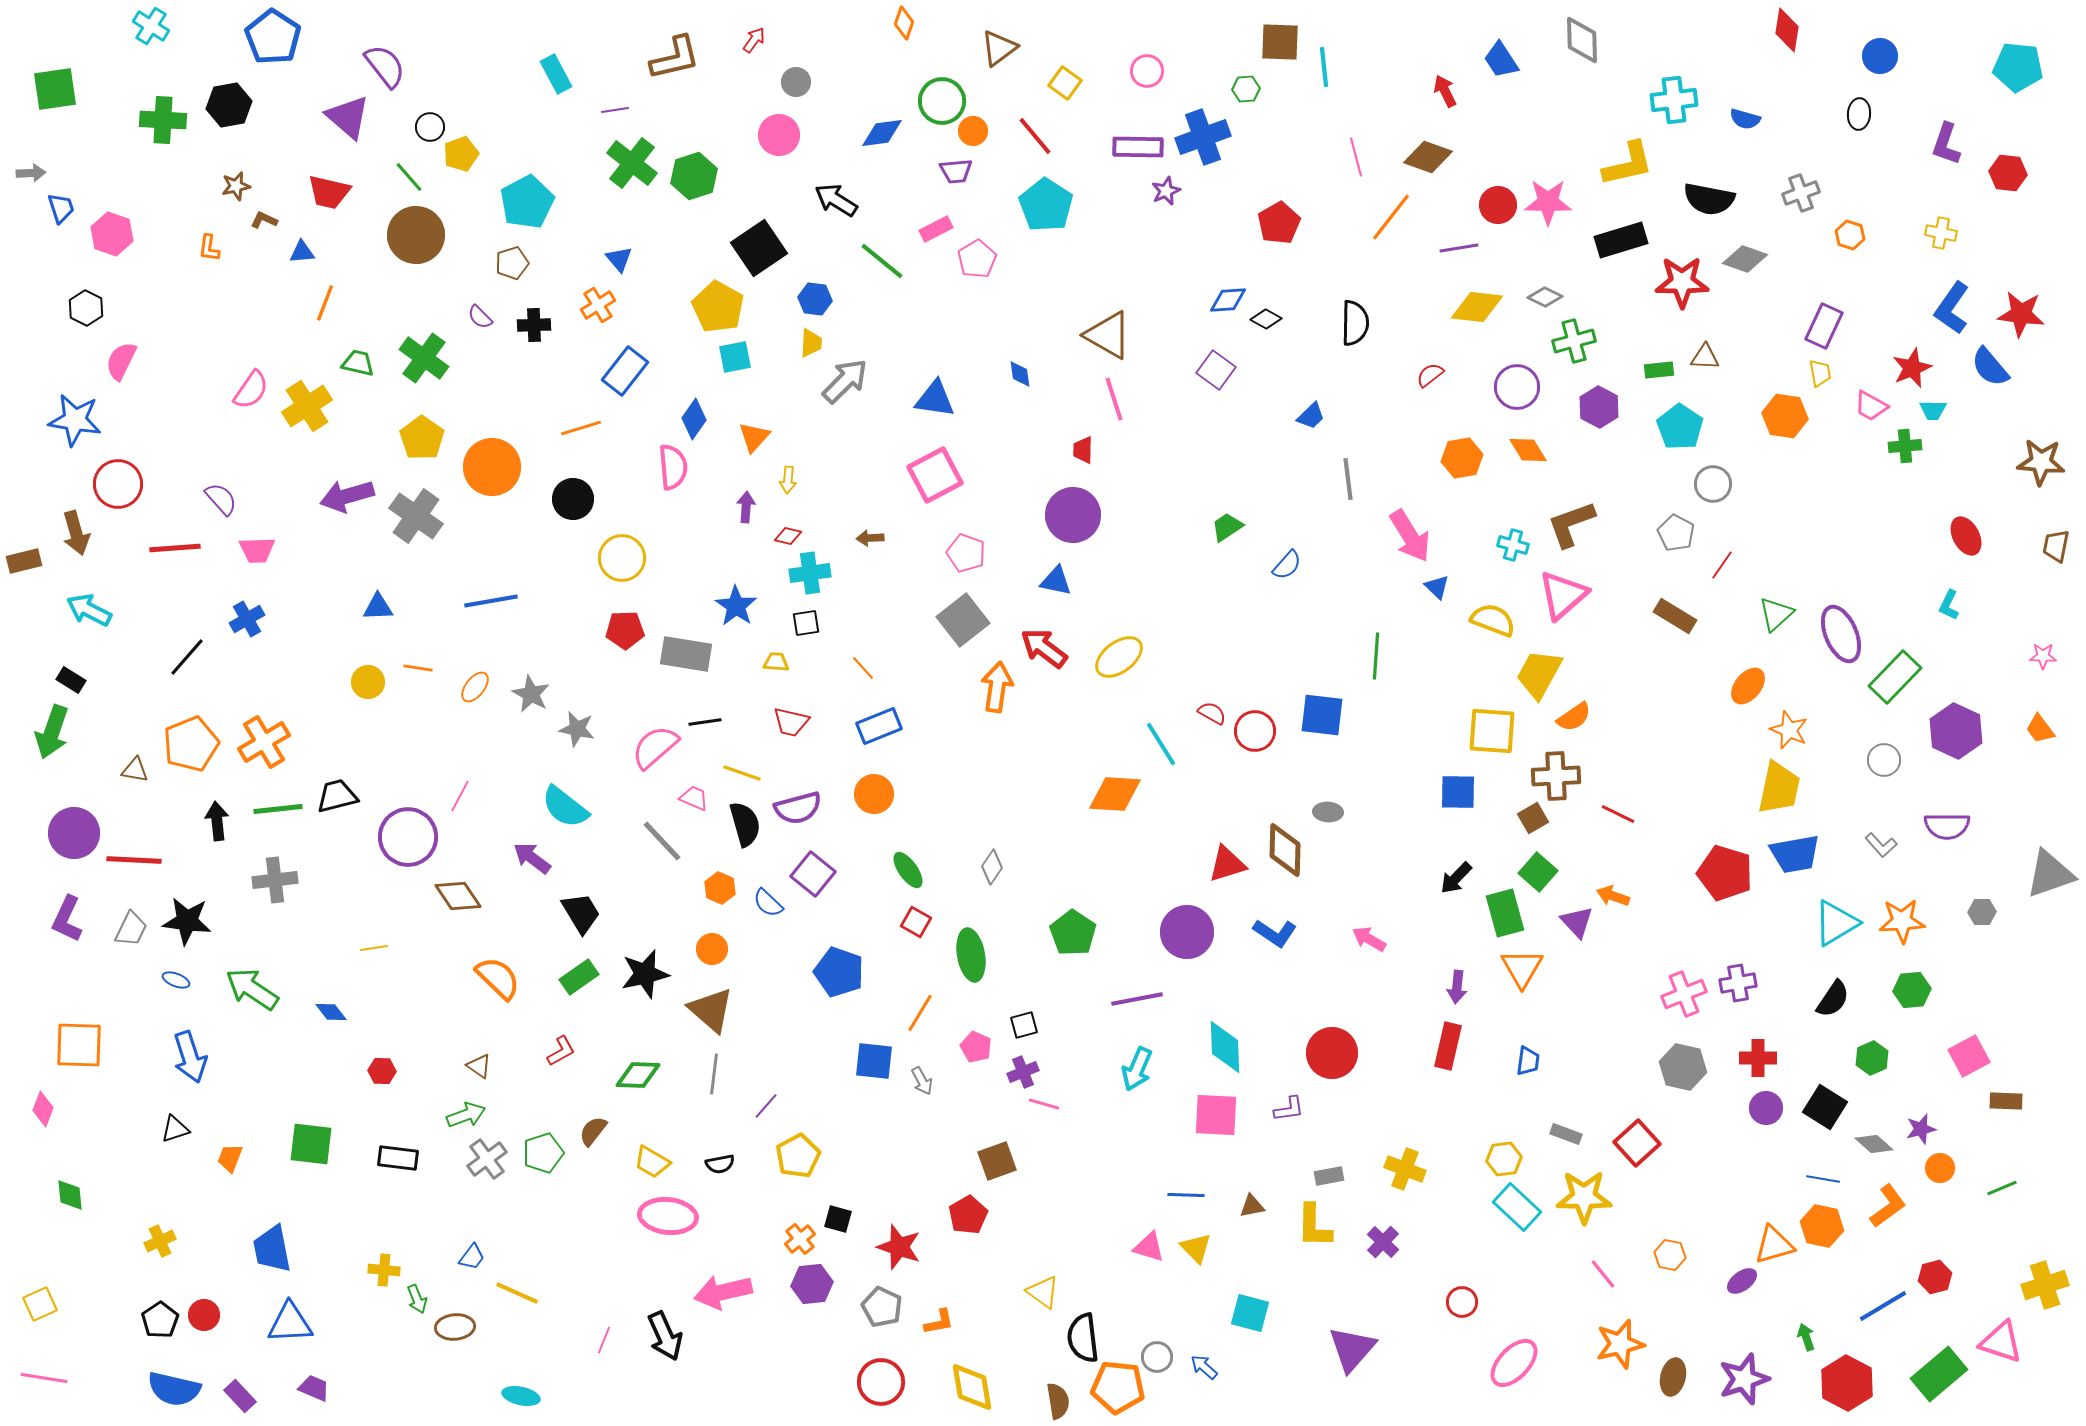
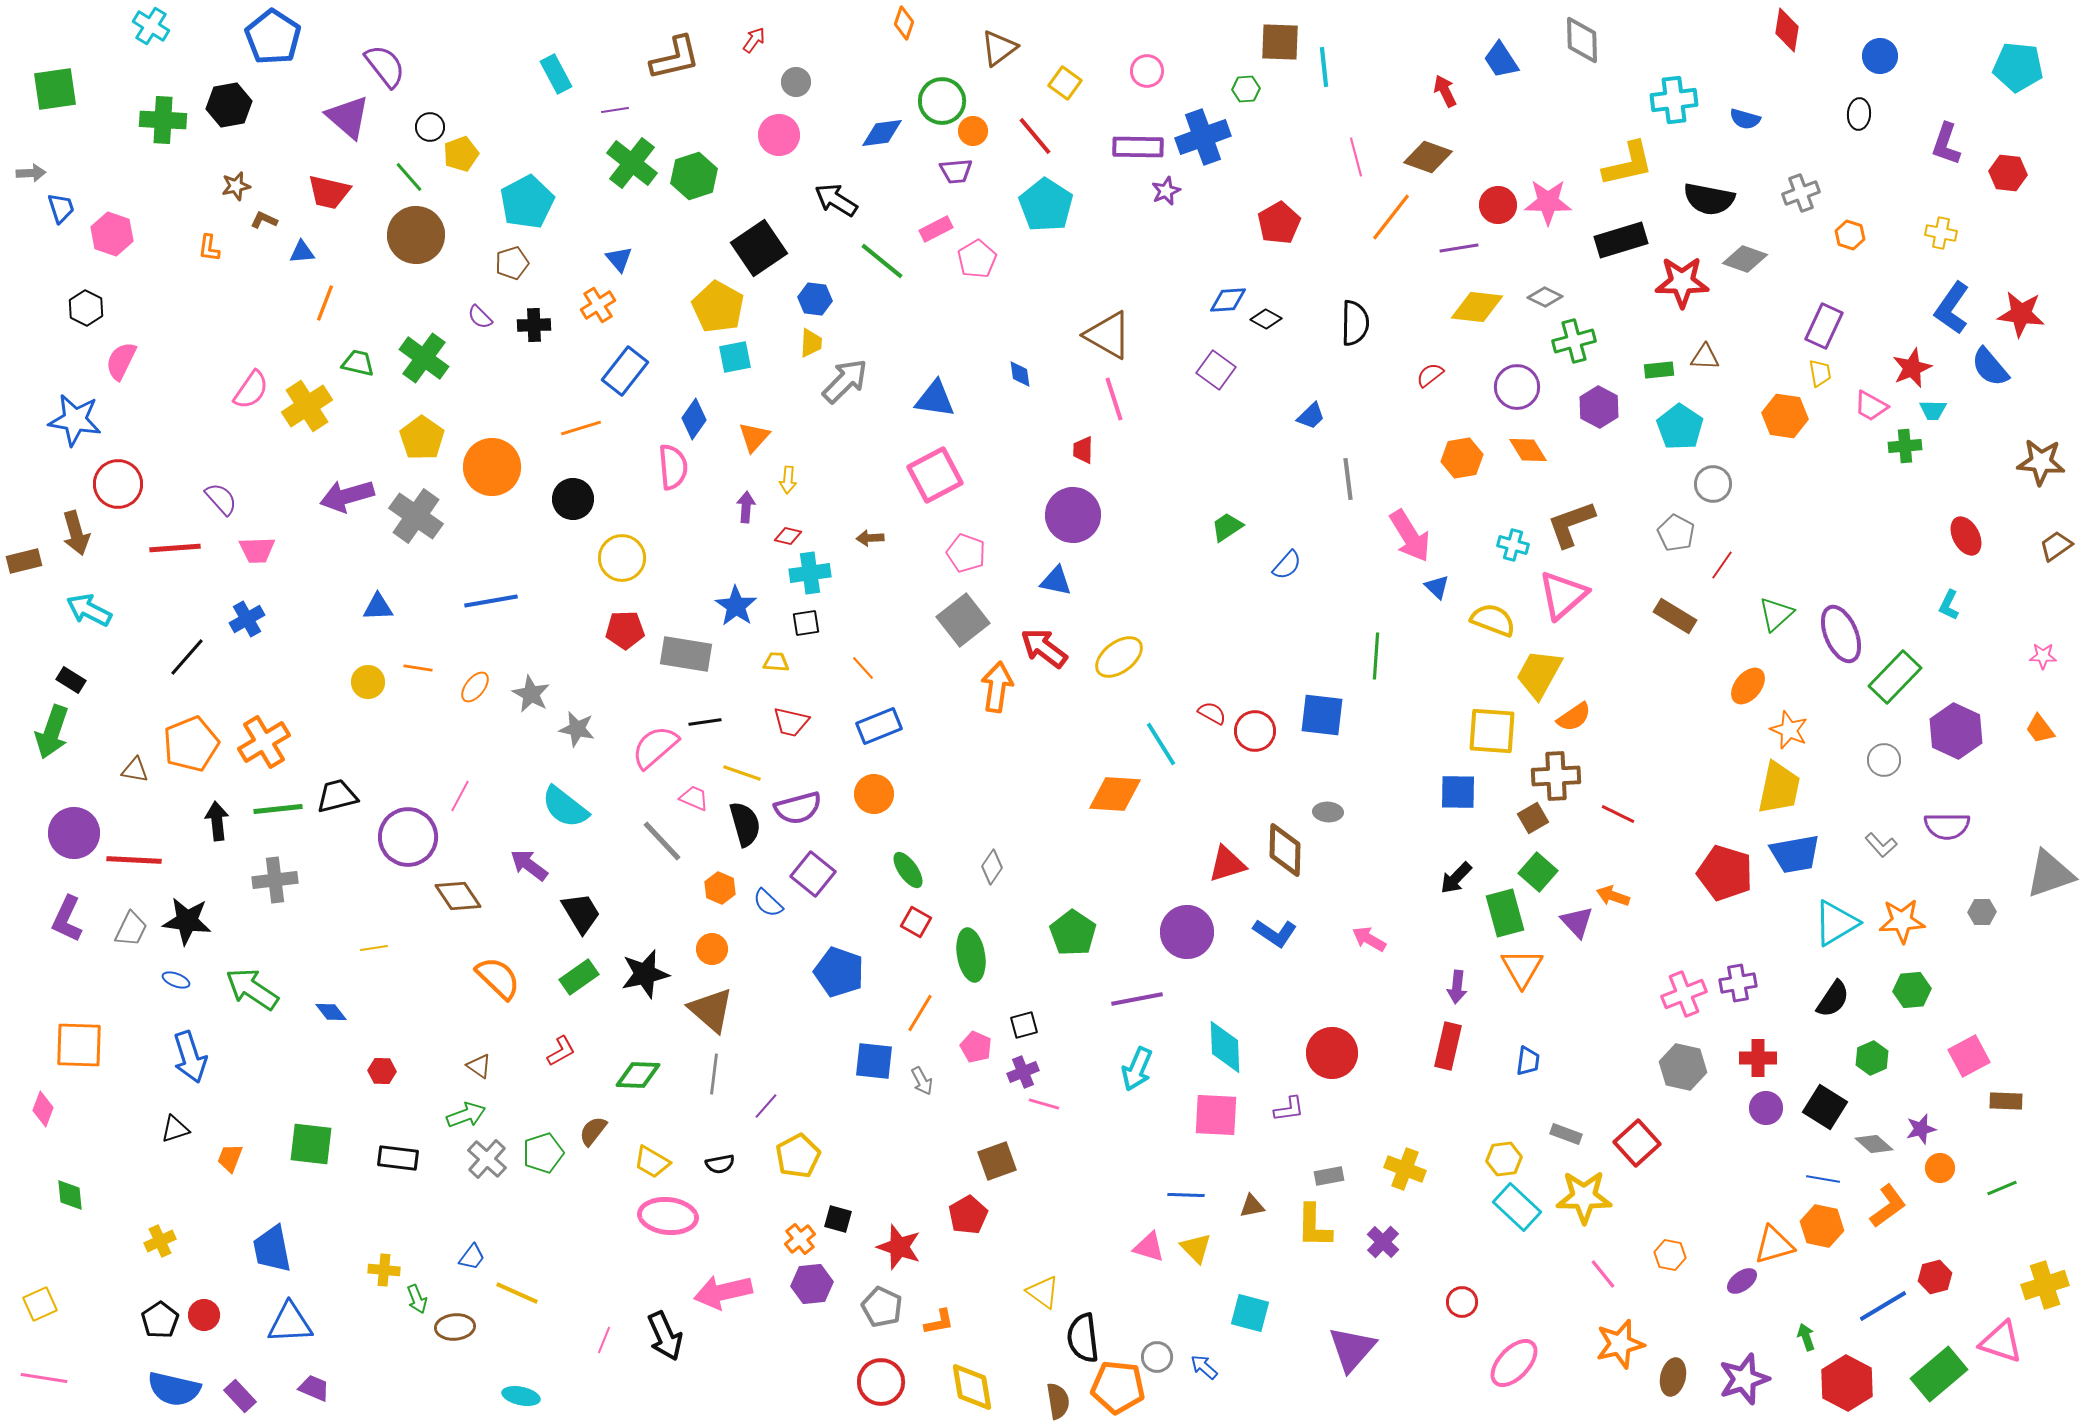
brown trapezoid at (2056, 546): rotated 44 degrees clockwise
purple arrow at (532, 858): moved 3 px left, 7 px down
gray cross at (487, 1159): rotated 12 degrees counterclockwise
